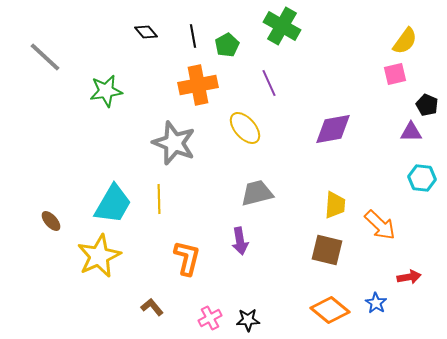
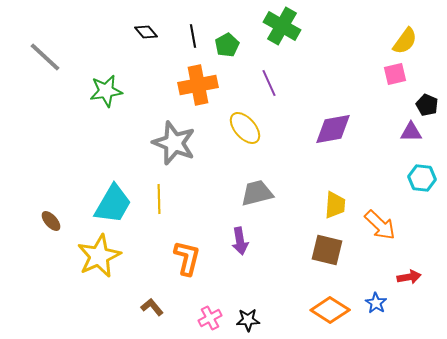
orange diamond: rotated 6 degrees counterclockwise
